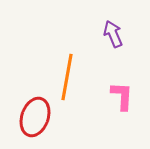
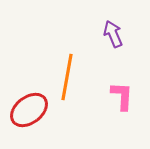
red ellipse: moved 6 px left, 7 px up; rotated 33 degrees clockwise
